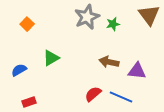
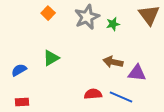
orange square: moved 21 px right, 11 px up
brown arrow: moved 4 px right
purple triangle: moved 2 px down
red semicircle: rotated 36 degrees clockwise
red rectangle: moved 7 px left; rotated 16 degrees clockwise
